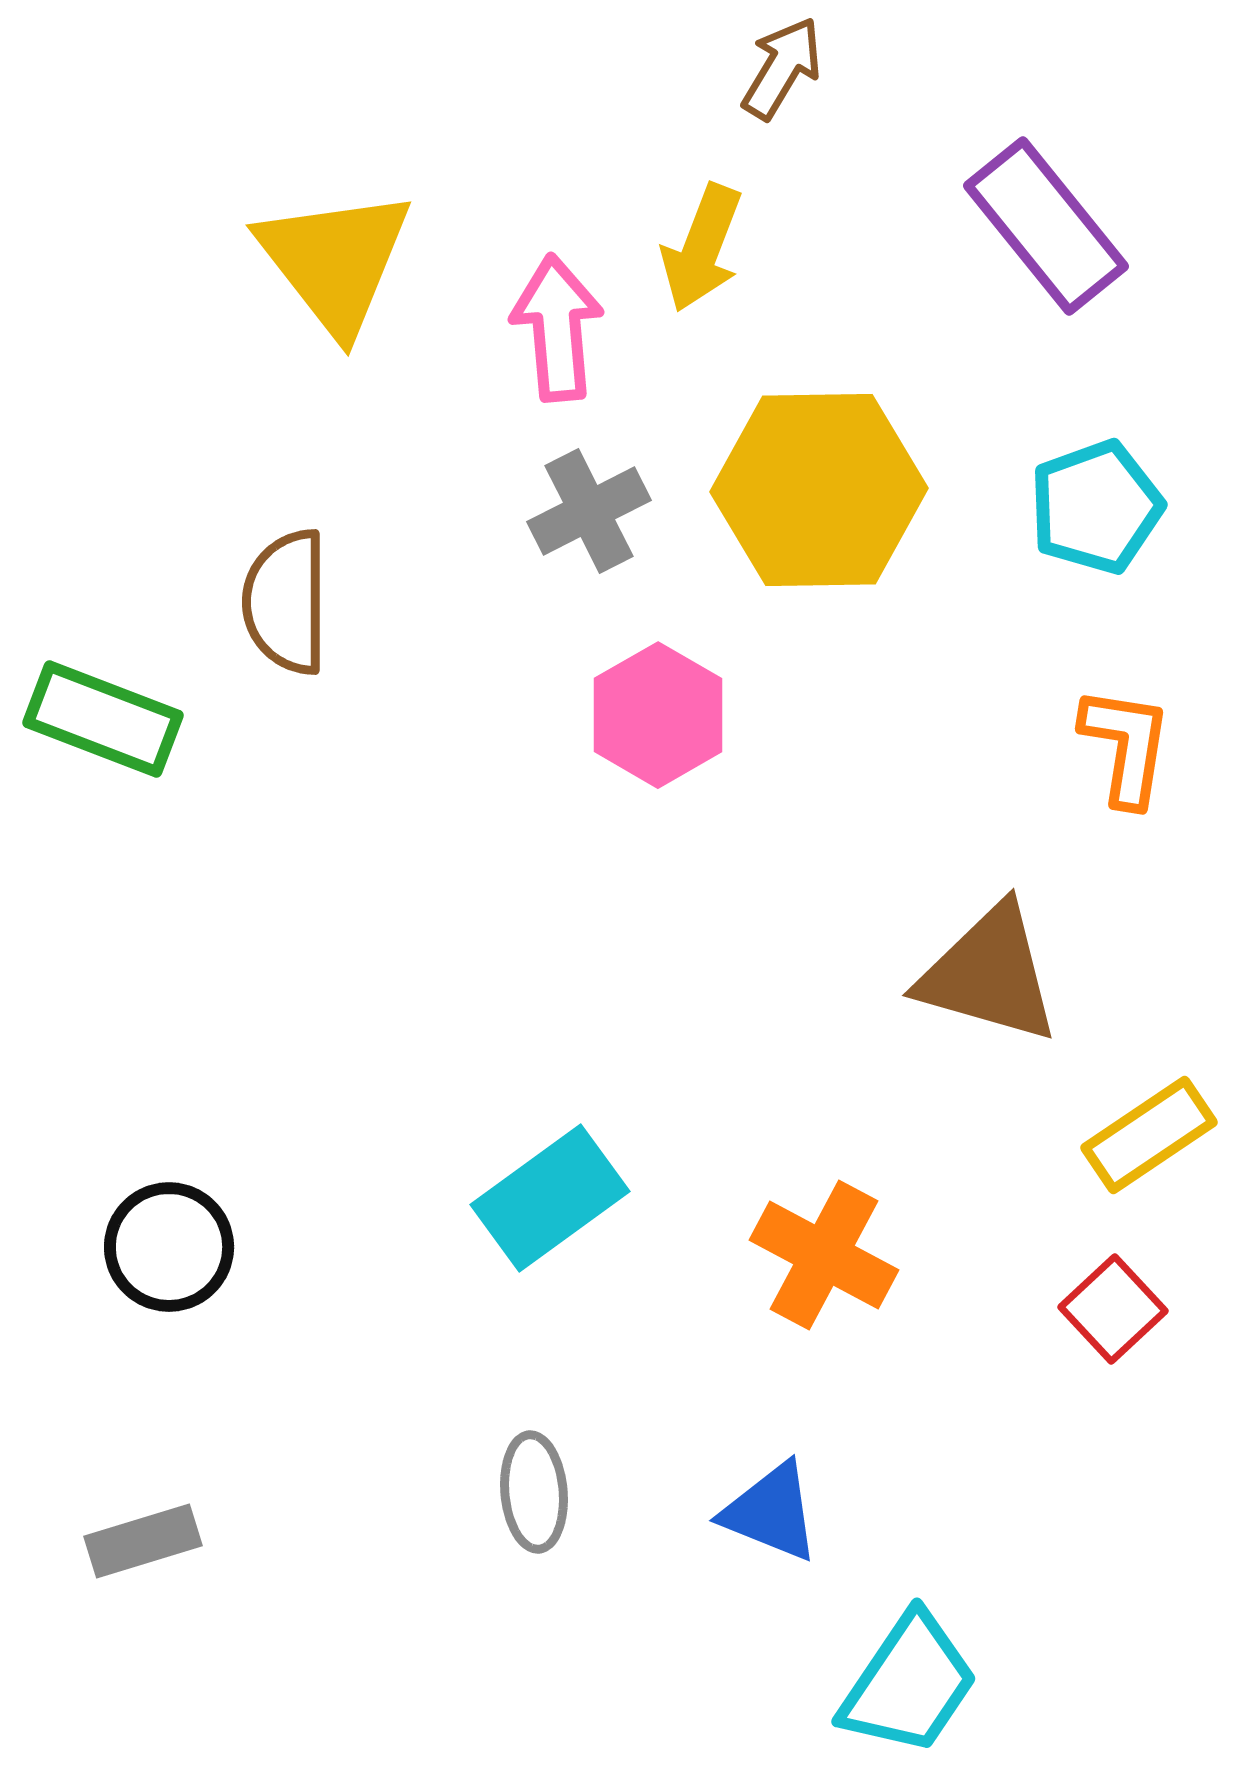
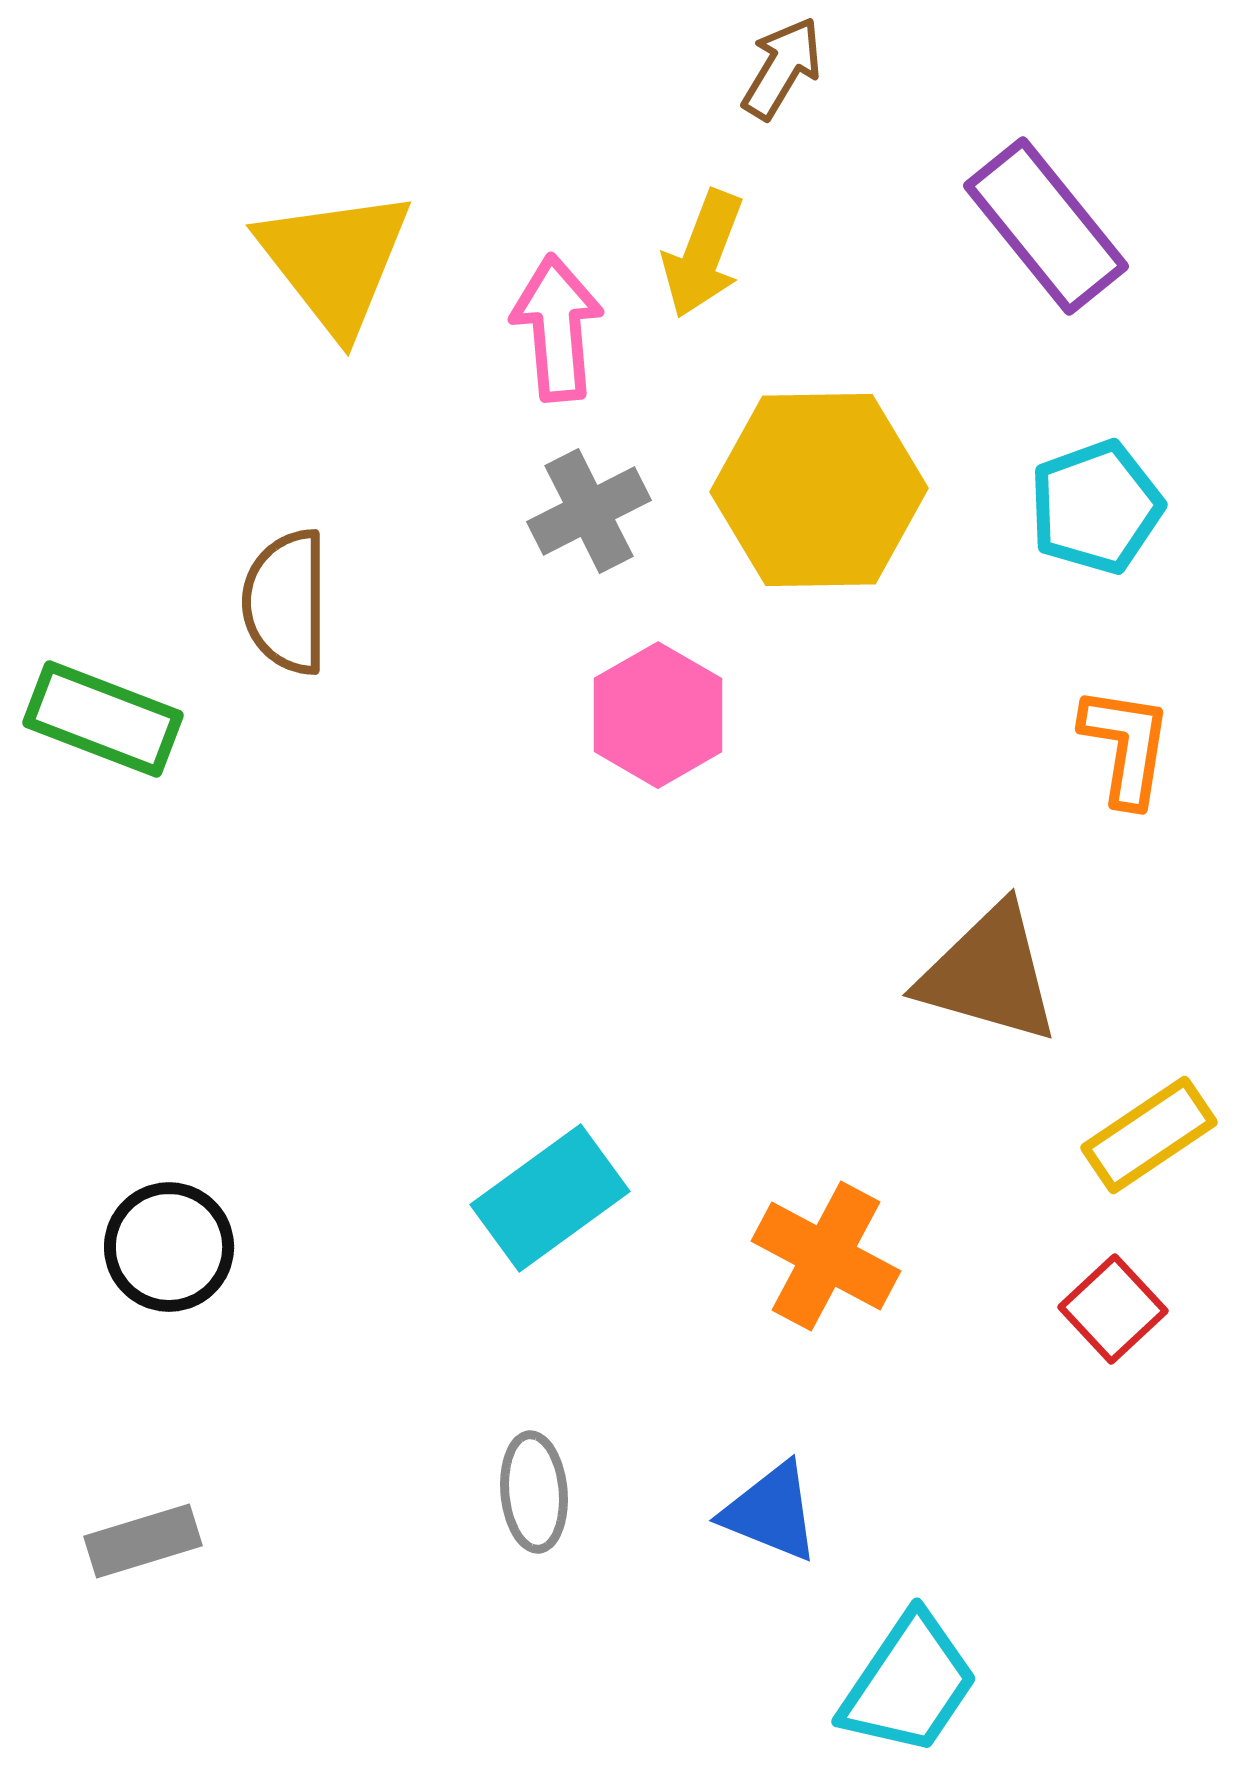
yellow arrow: moved 1 px right, 6 px down
orange cross: moved 2 px right, 1 px down
